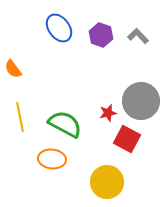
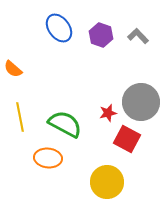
orange semicircle: rotated 12 degrees counterclockwise
gray circle: moved 1 px down
orange ellipse: moved 4 px left, 1 px up
